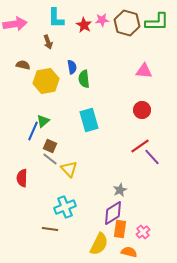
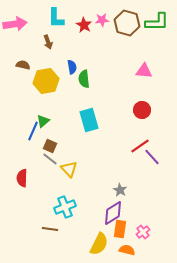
gray star: rotated 16 degrees counterclockwise
orange semicircle: moved 2 px left, 2 px up
